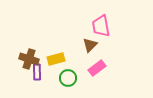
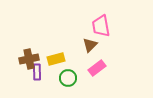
brown cross: rotated 30 degrees counterclockwise
